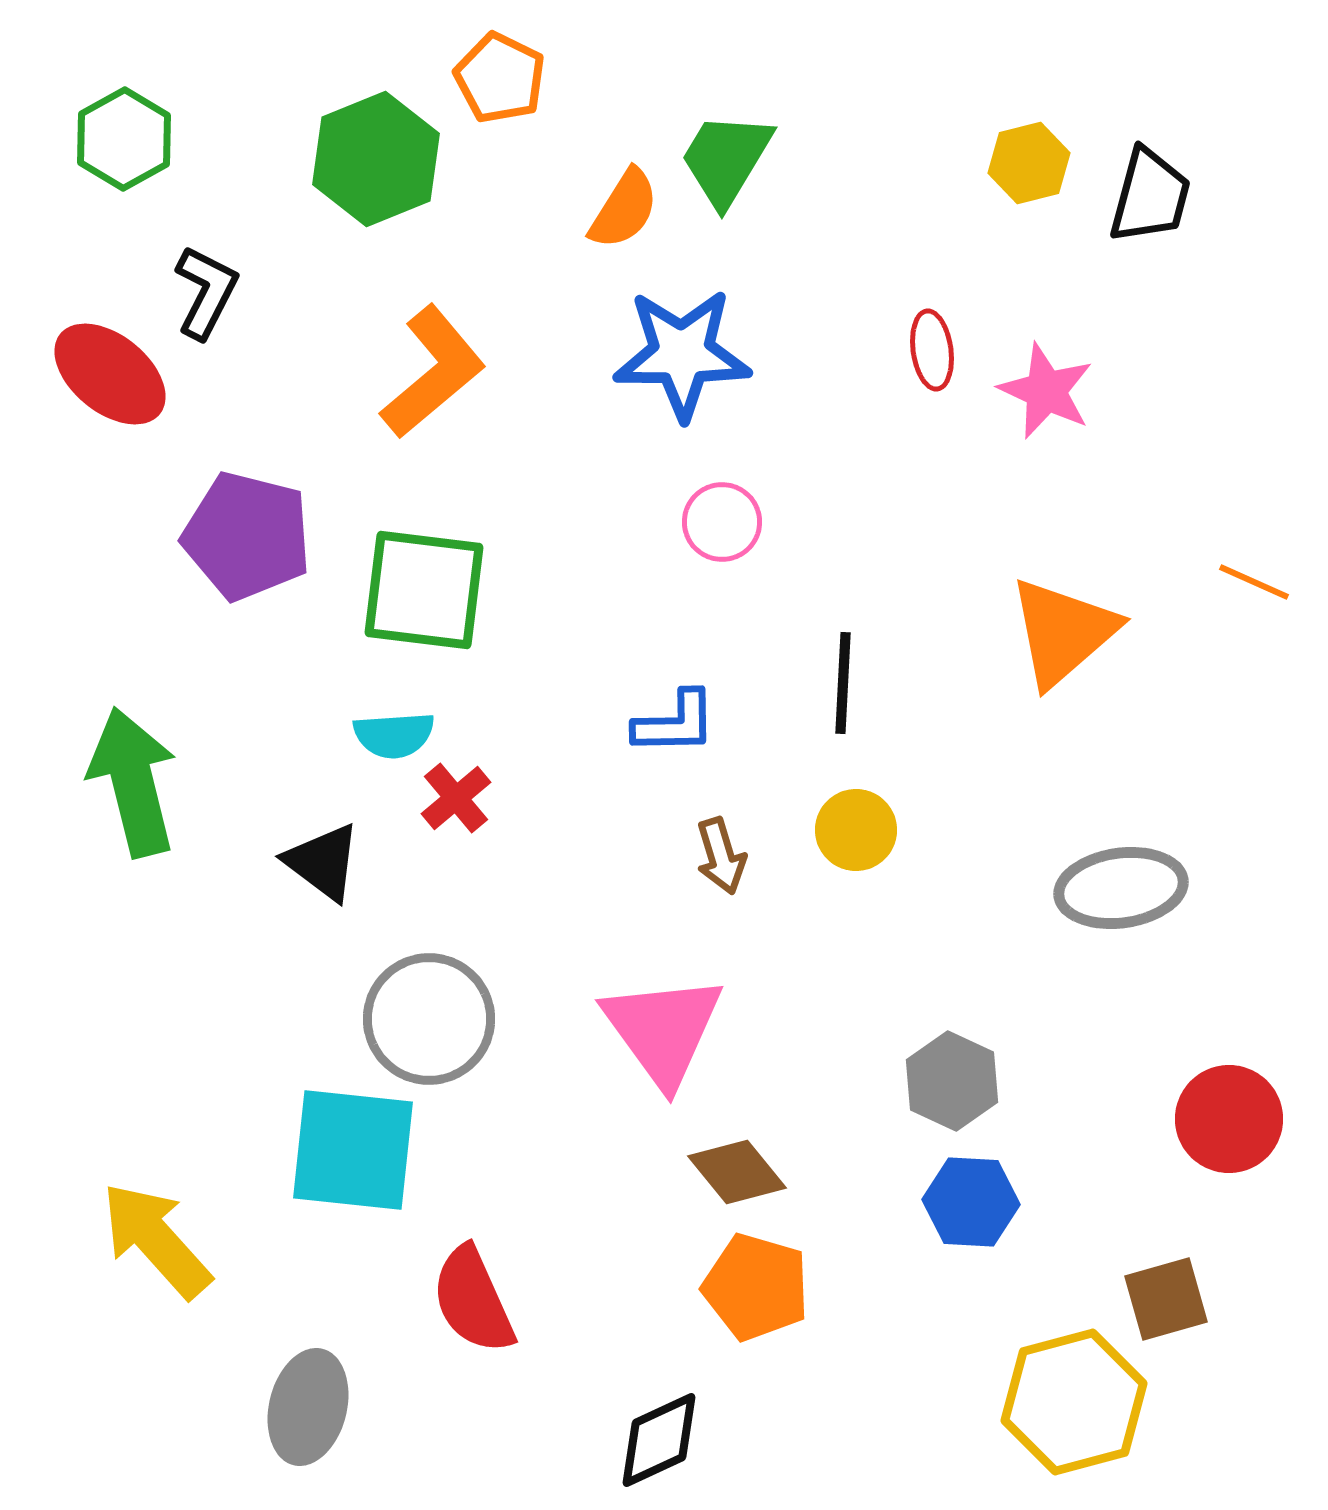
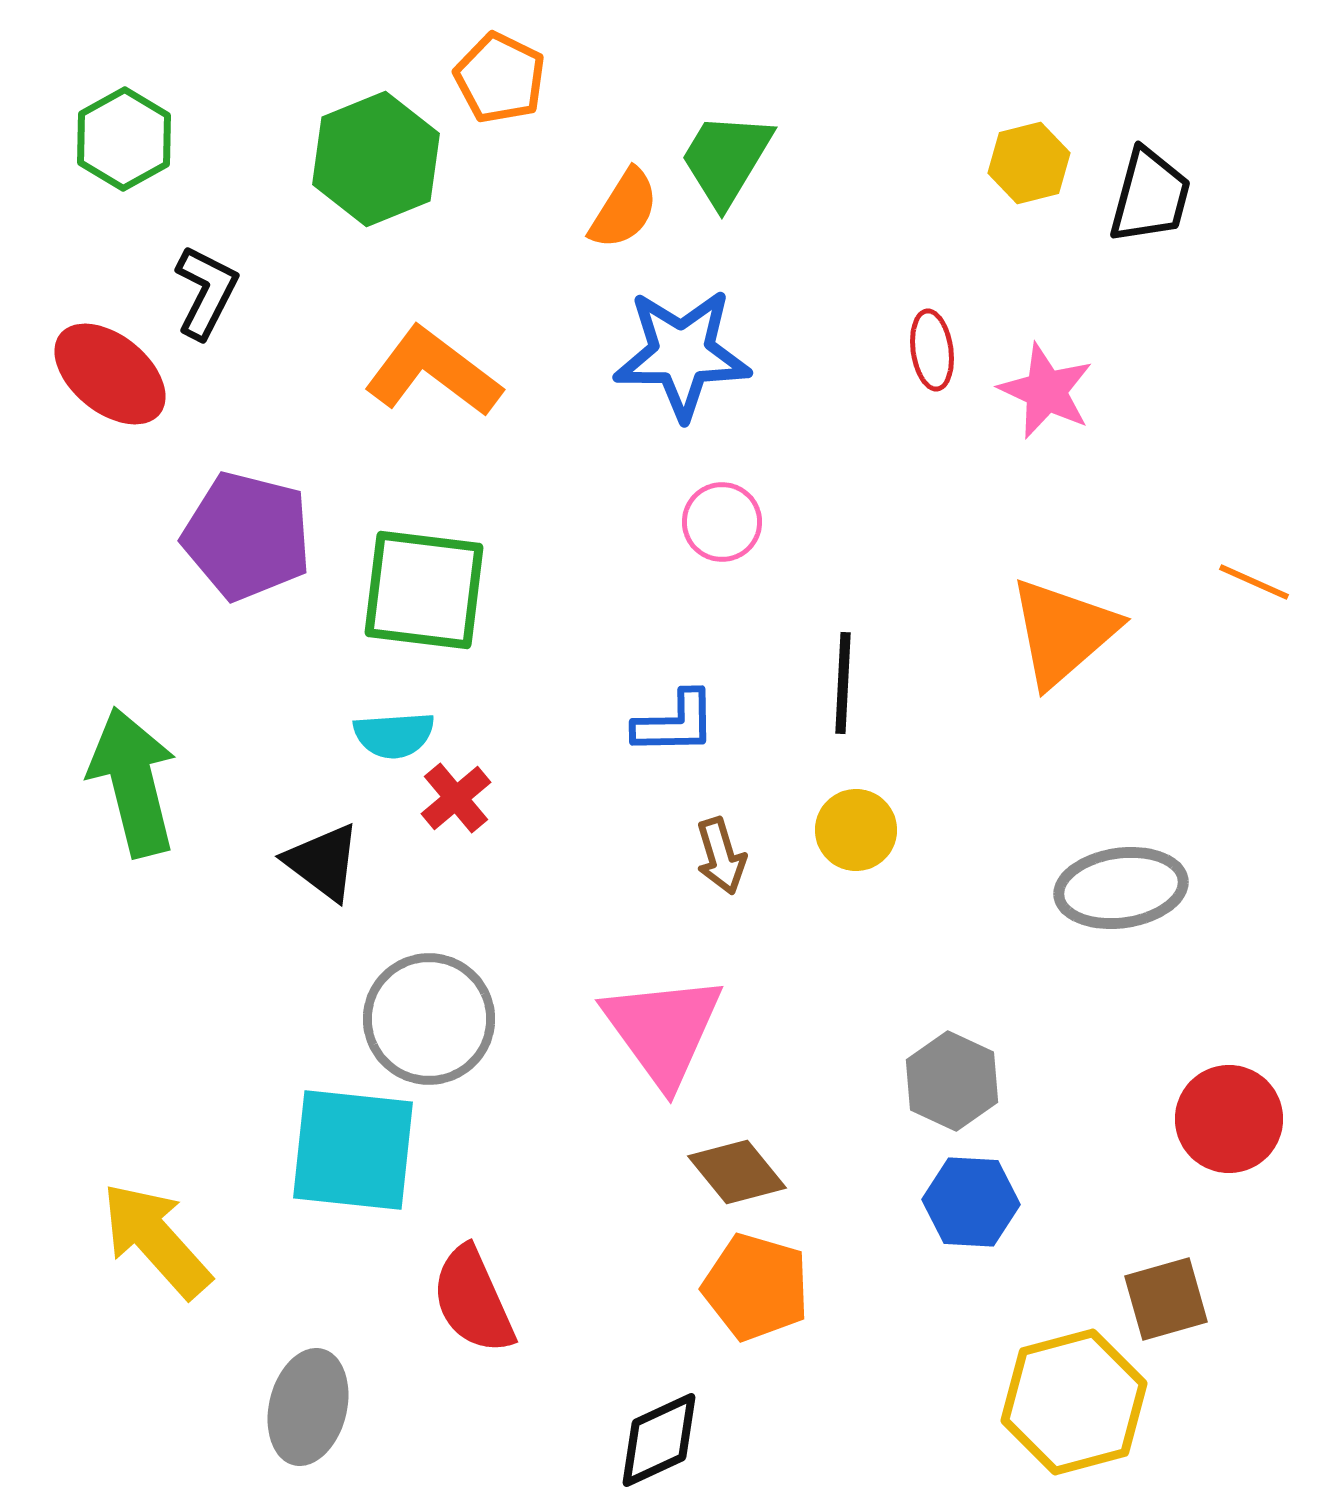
orange L-shape at (433, 372): rotated 103 degrees counterclockwise
